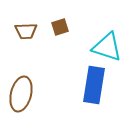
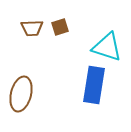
brown trapezoid: moved 6 px right, 3 px up
